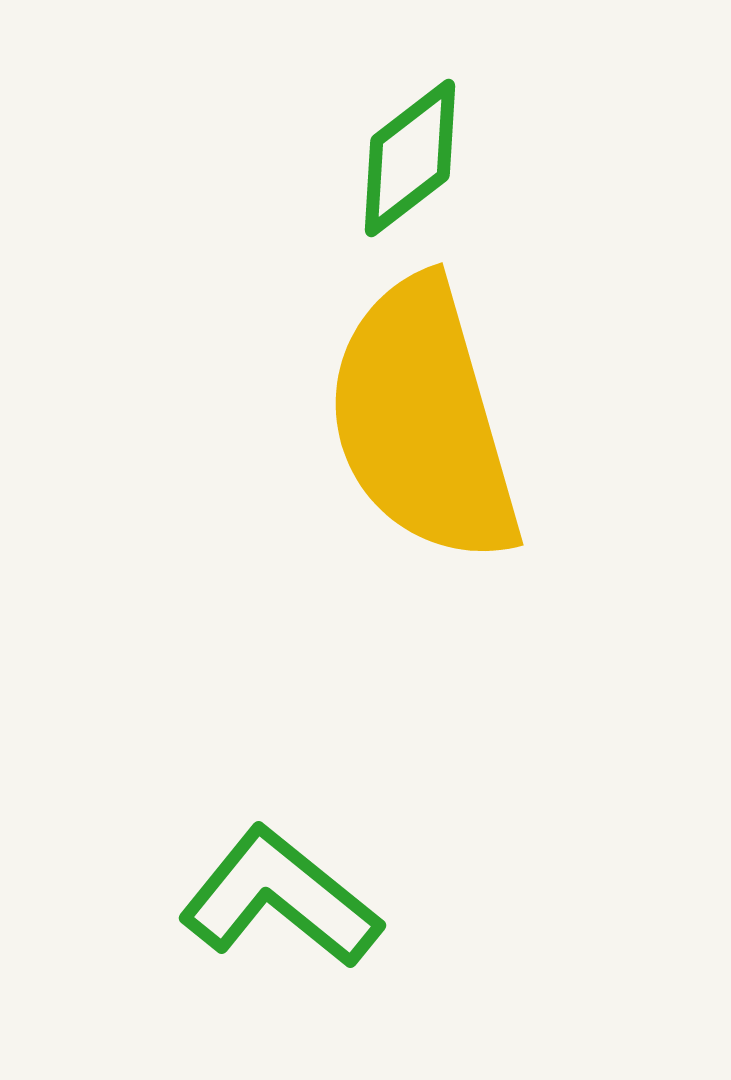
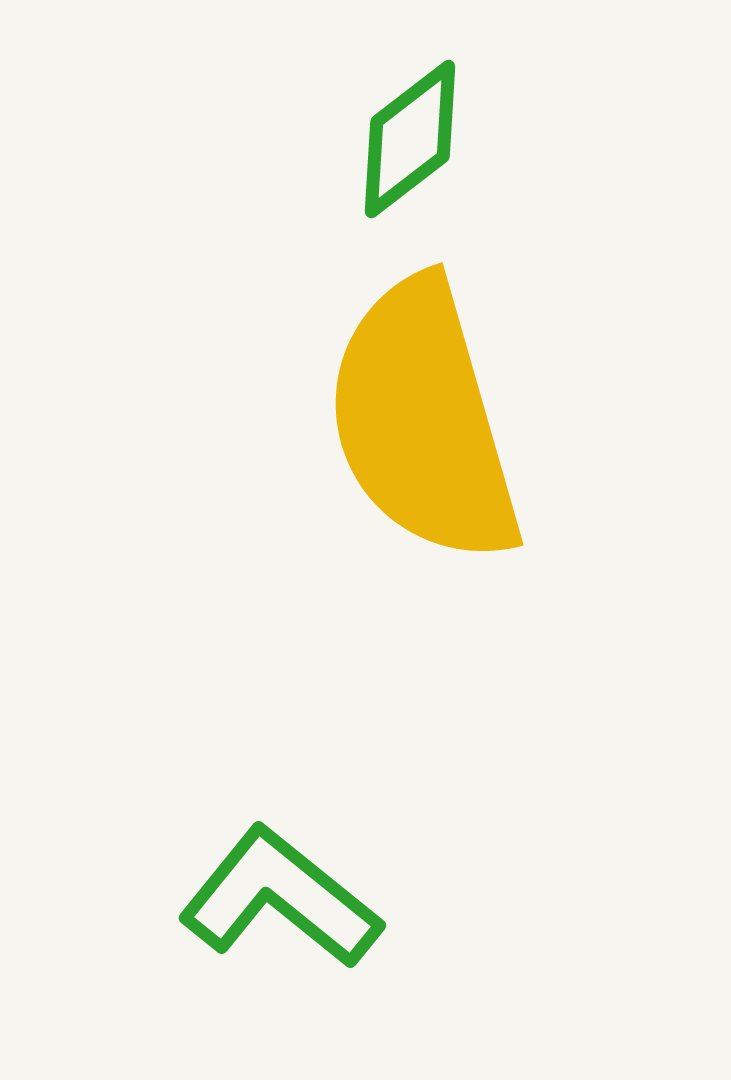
green diamond: moved 19 px up
